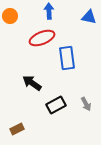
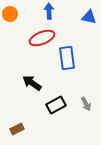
orange circle: moved 2 px up
